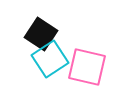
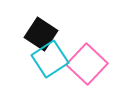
pink square: moved 3 px up; rotated 30 degrees clockwise
